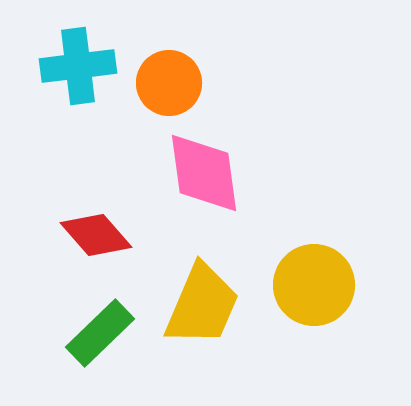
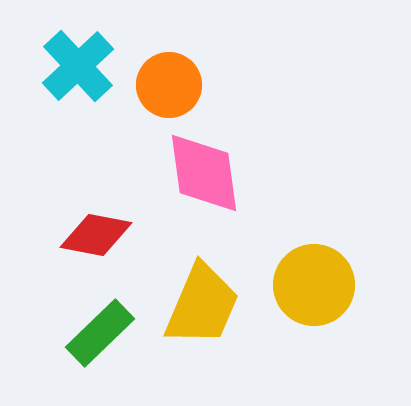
cyan cross: rotated 36 degrees counterclockwise
orange circle: moved 2 px down
red diamond: rotated 38 degrees counterclockwise
